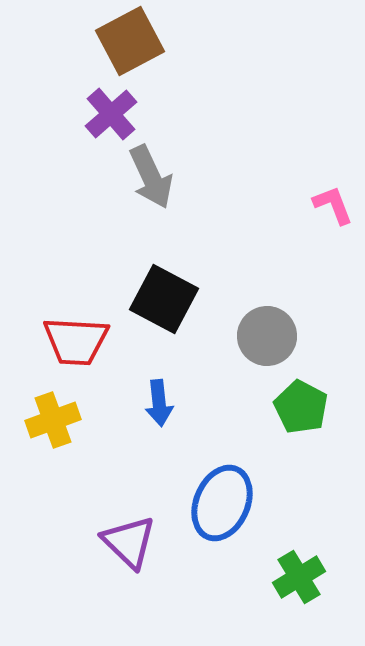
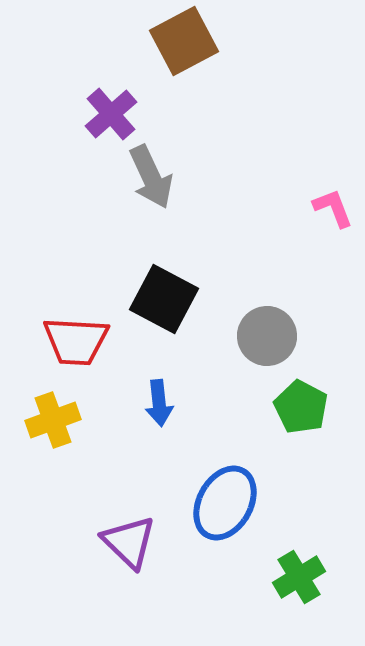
brown square: moved 54 px right
pink L-shape: moved 3 px down
blue ellipse: moved 3 px right; rotated 6 degrees clockwise
